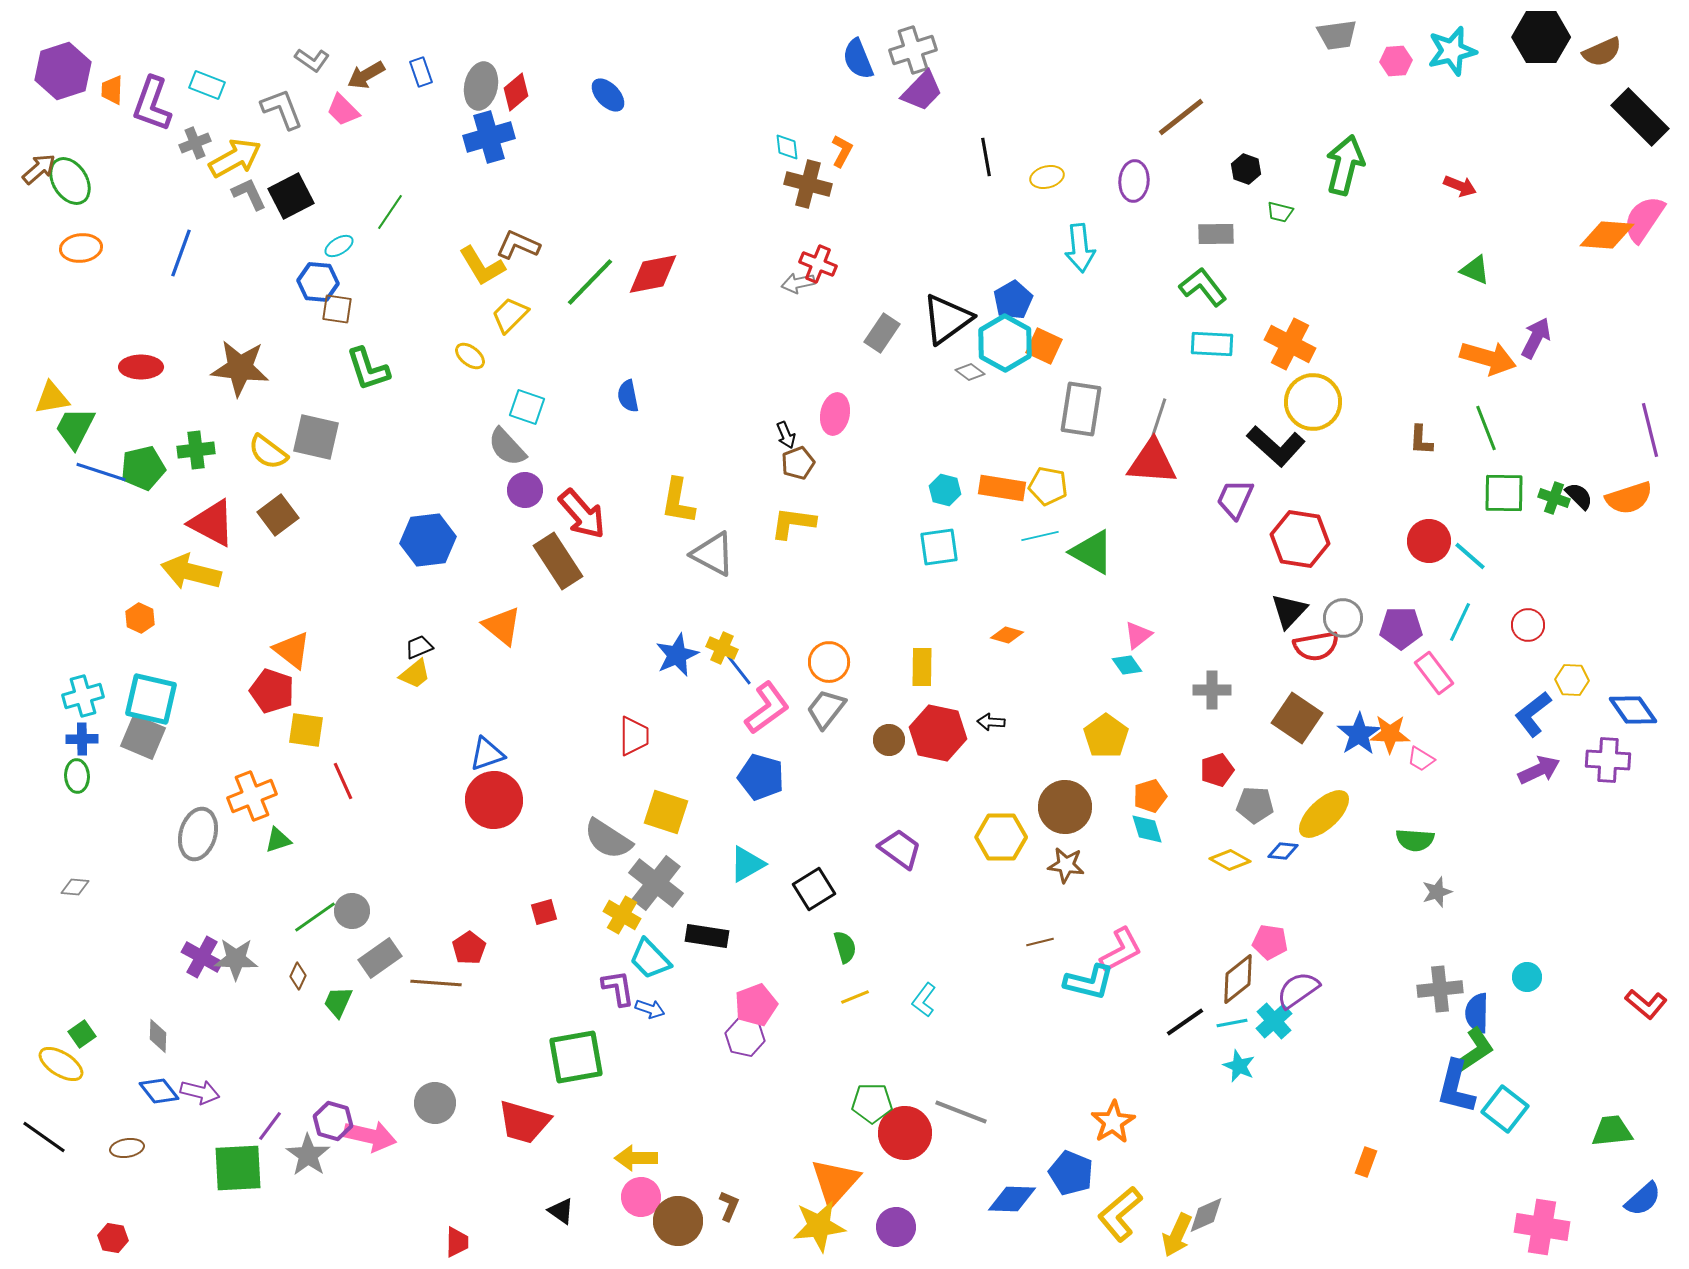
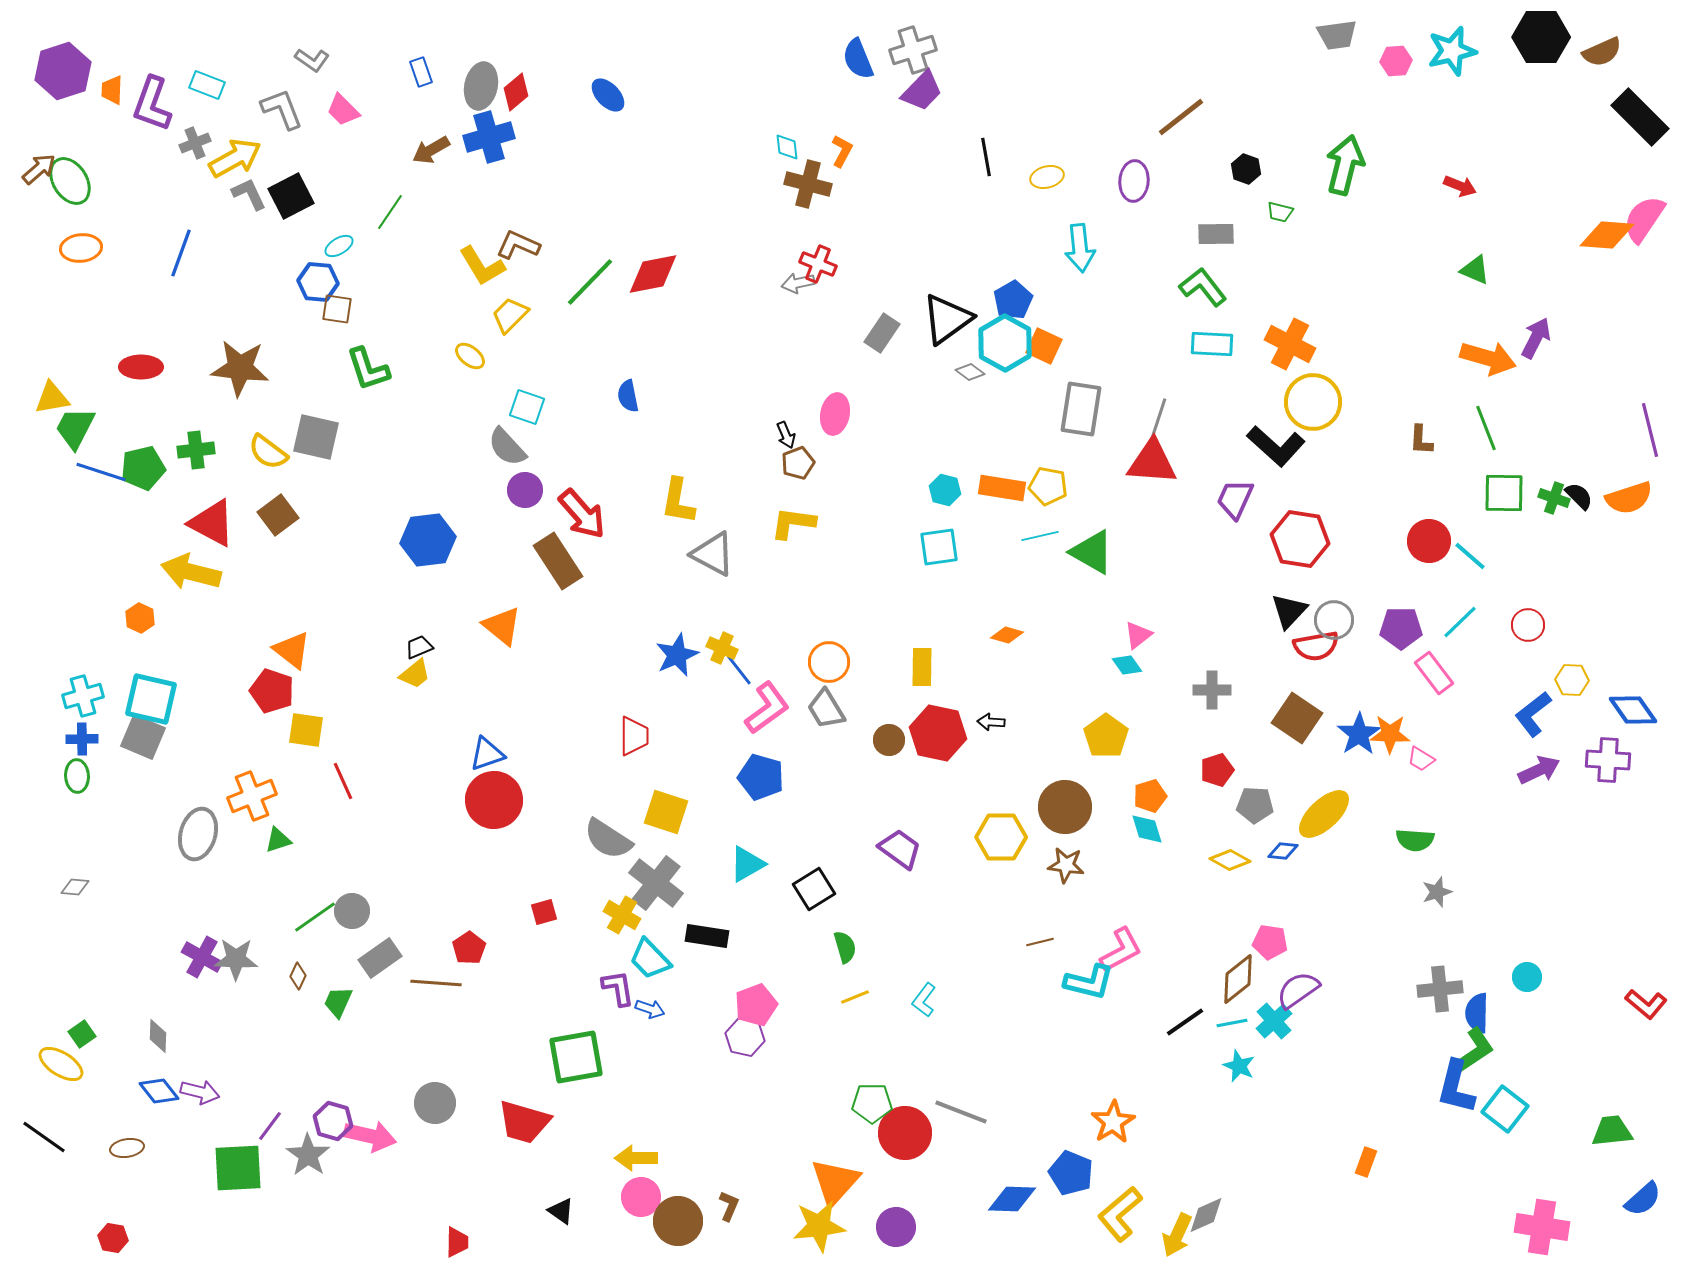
brown arrow at (366, 75): moved 65 px right, 75 px down
gray circle at (1343, 618): moved 9 px left, 2 px down
cyan line at (1460, 622): rotated 21 degrees clockwise
gray trapezoid at (826, 709): rotated 69 degrees counterclockwise
